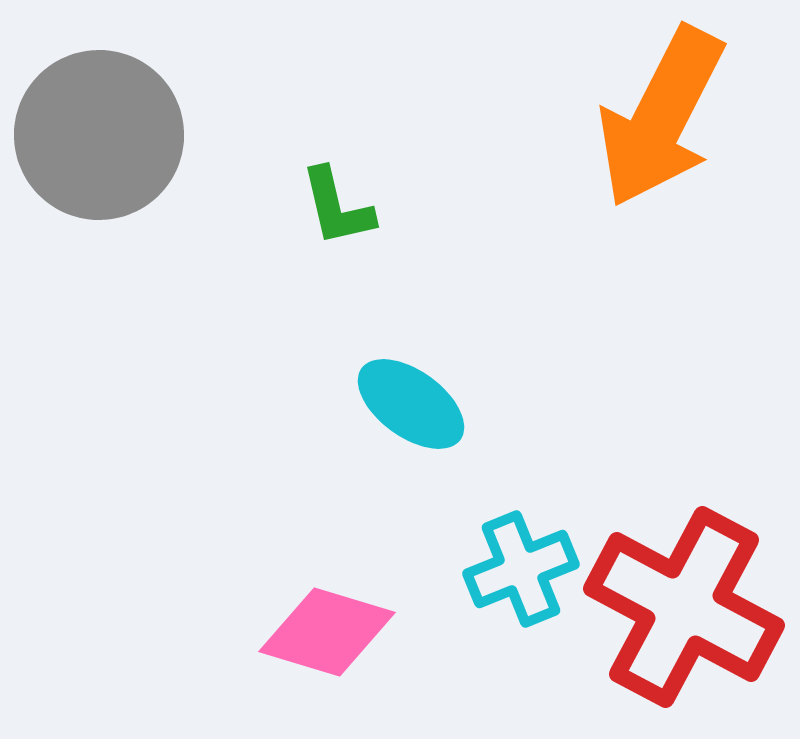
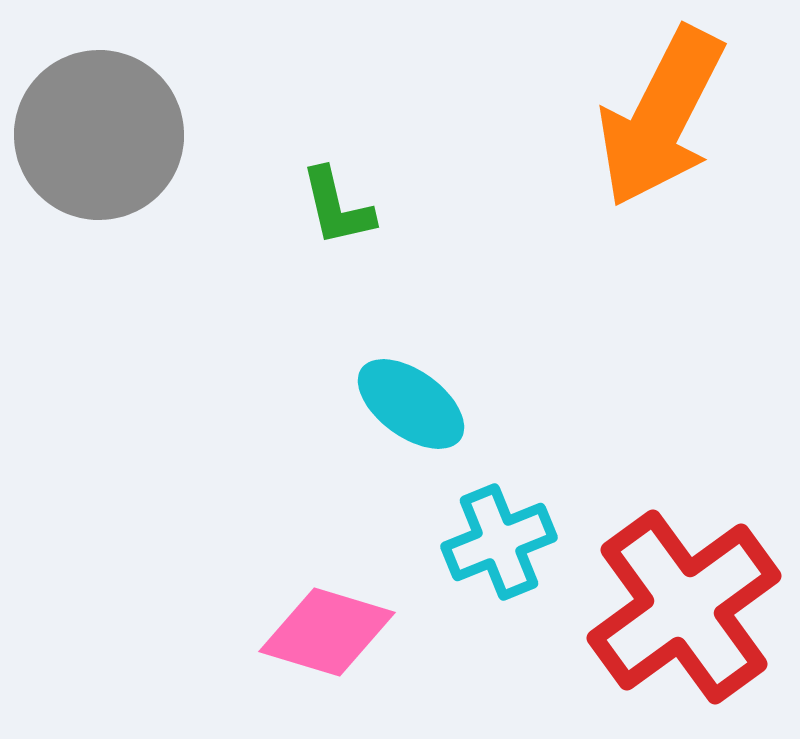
cyan cross: moved 22 px left, 27 px up
red cross: rotated 26 degrees clockwise
